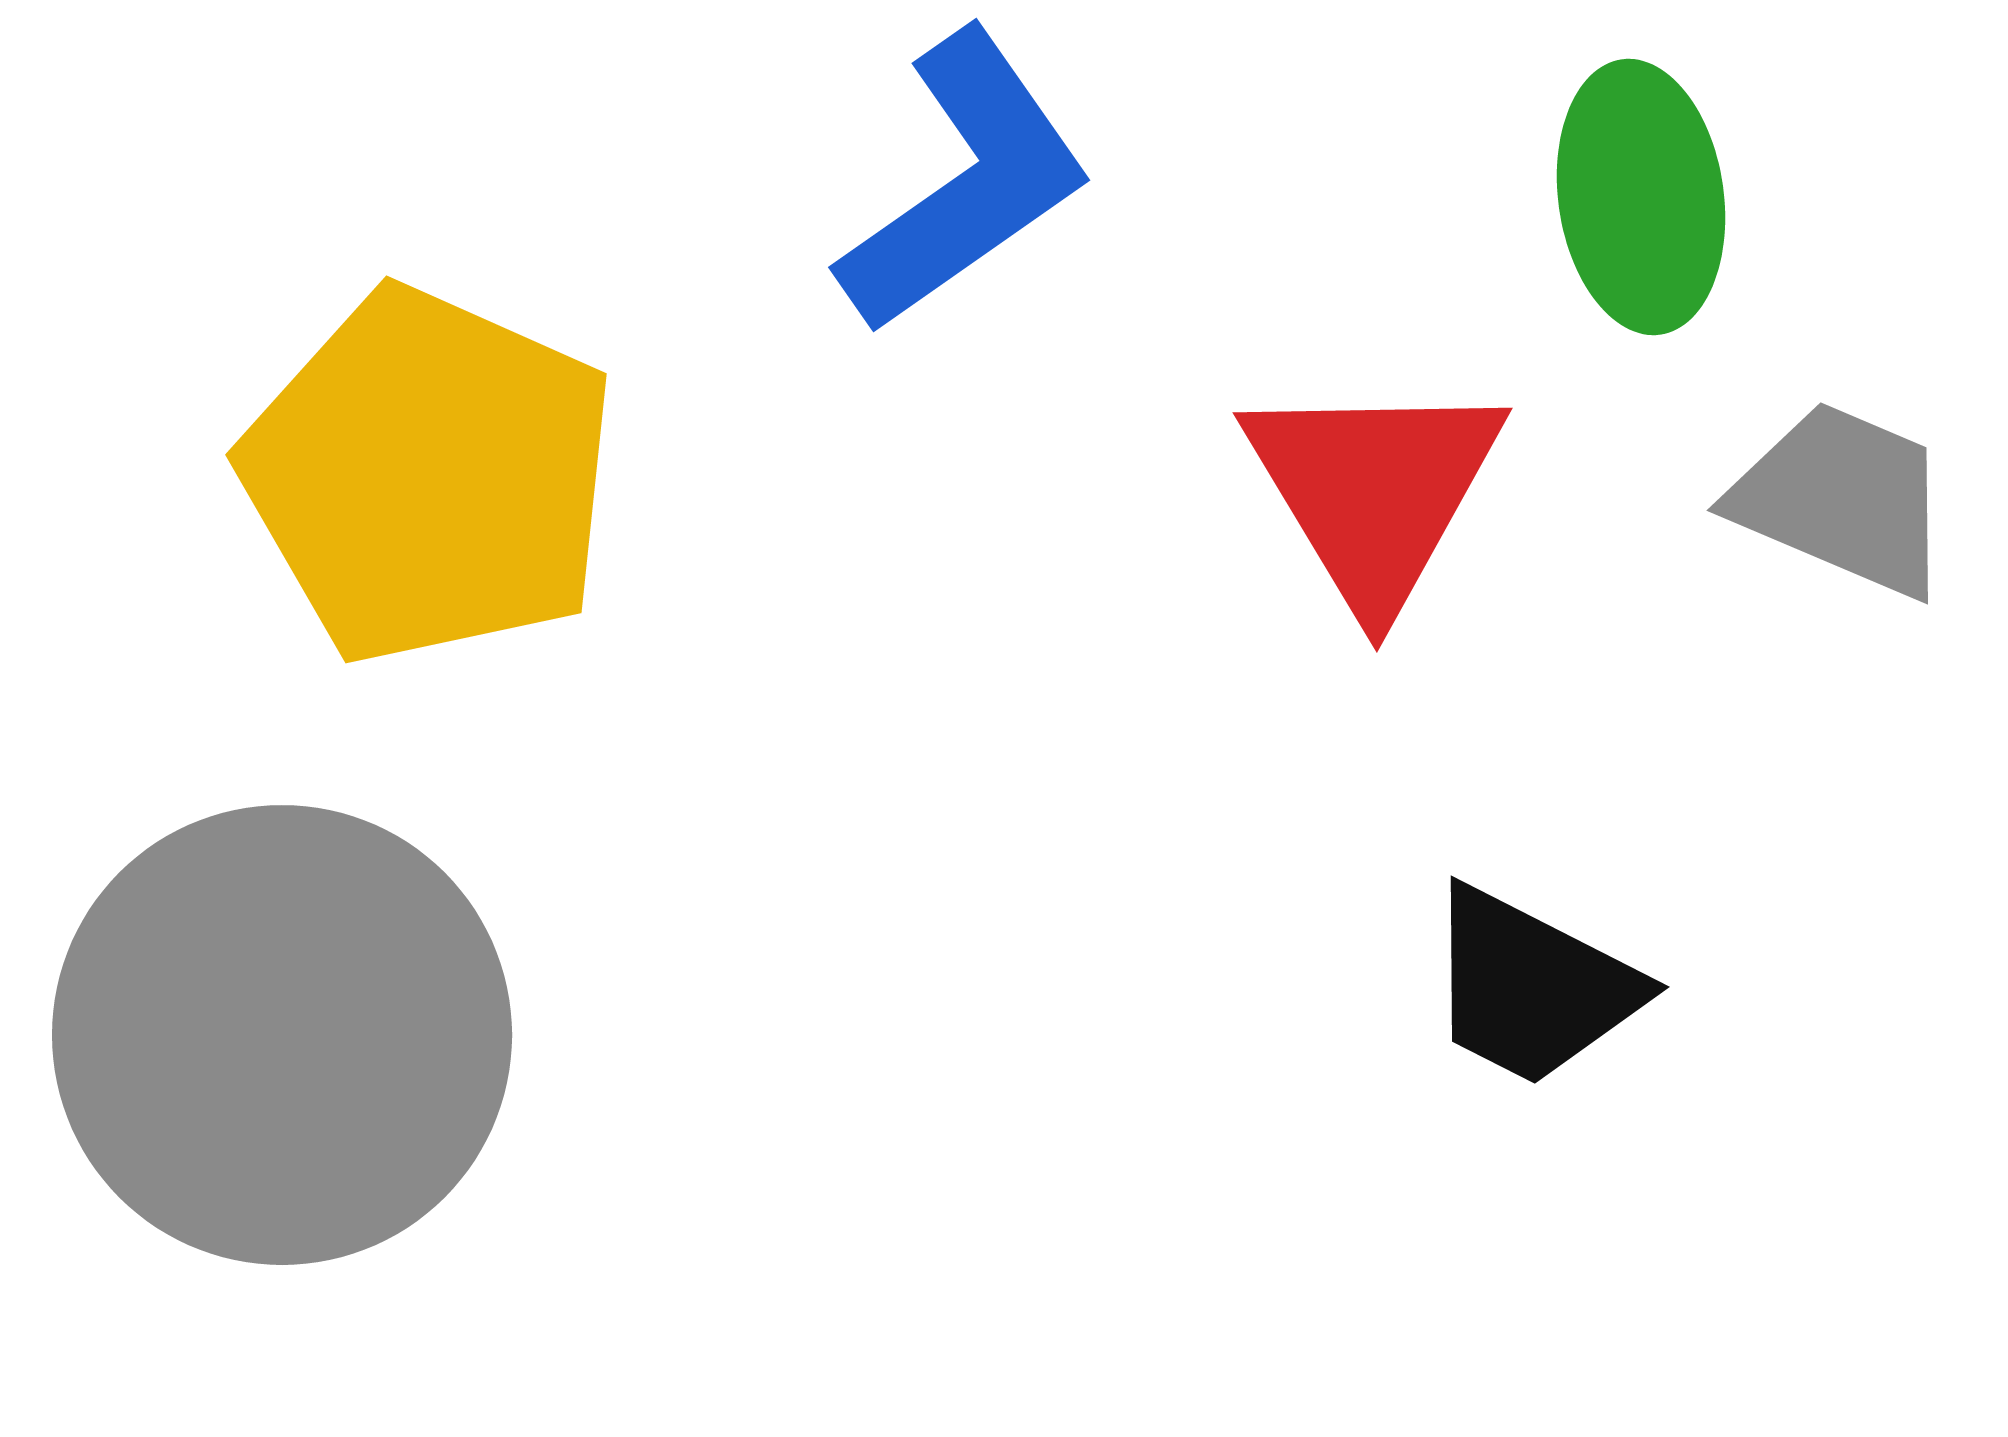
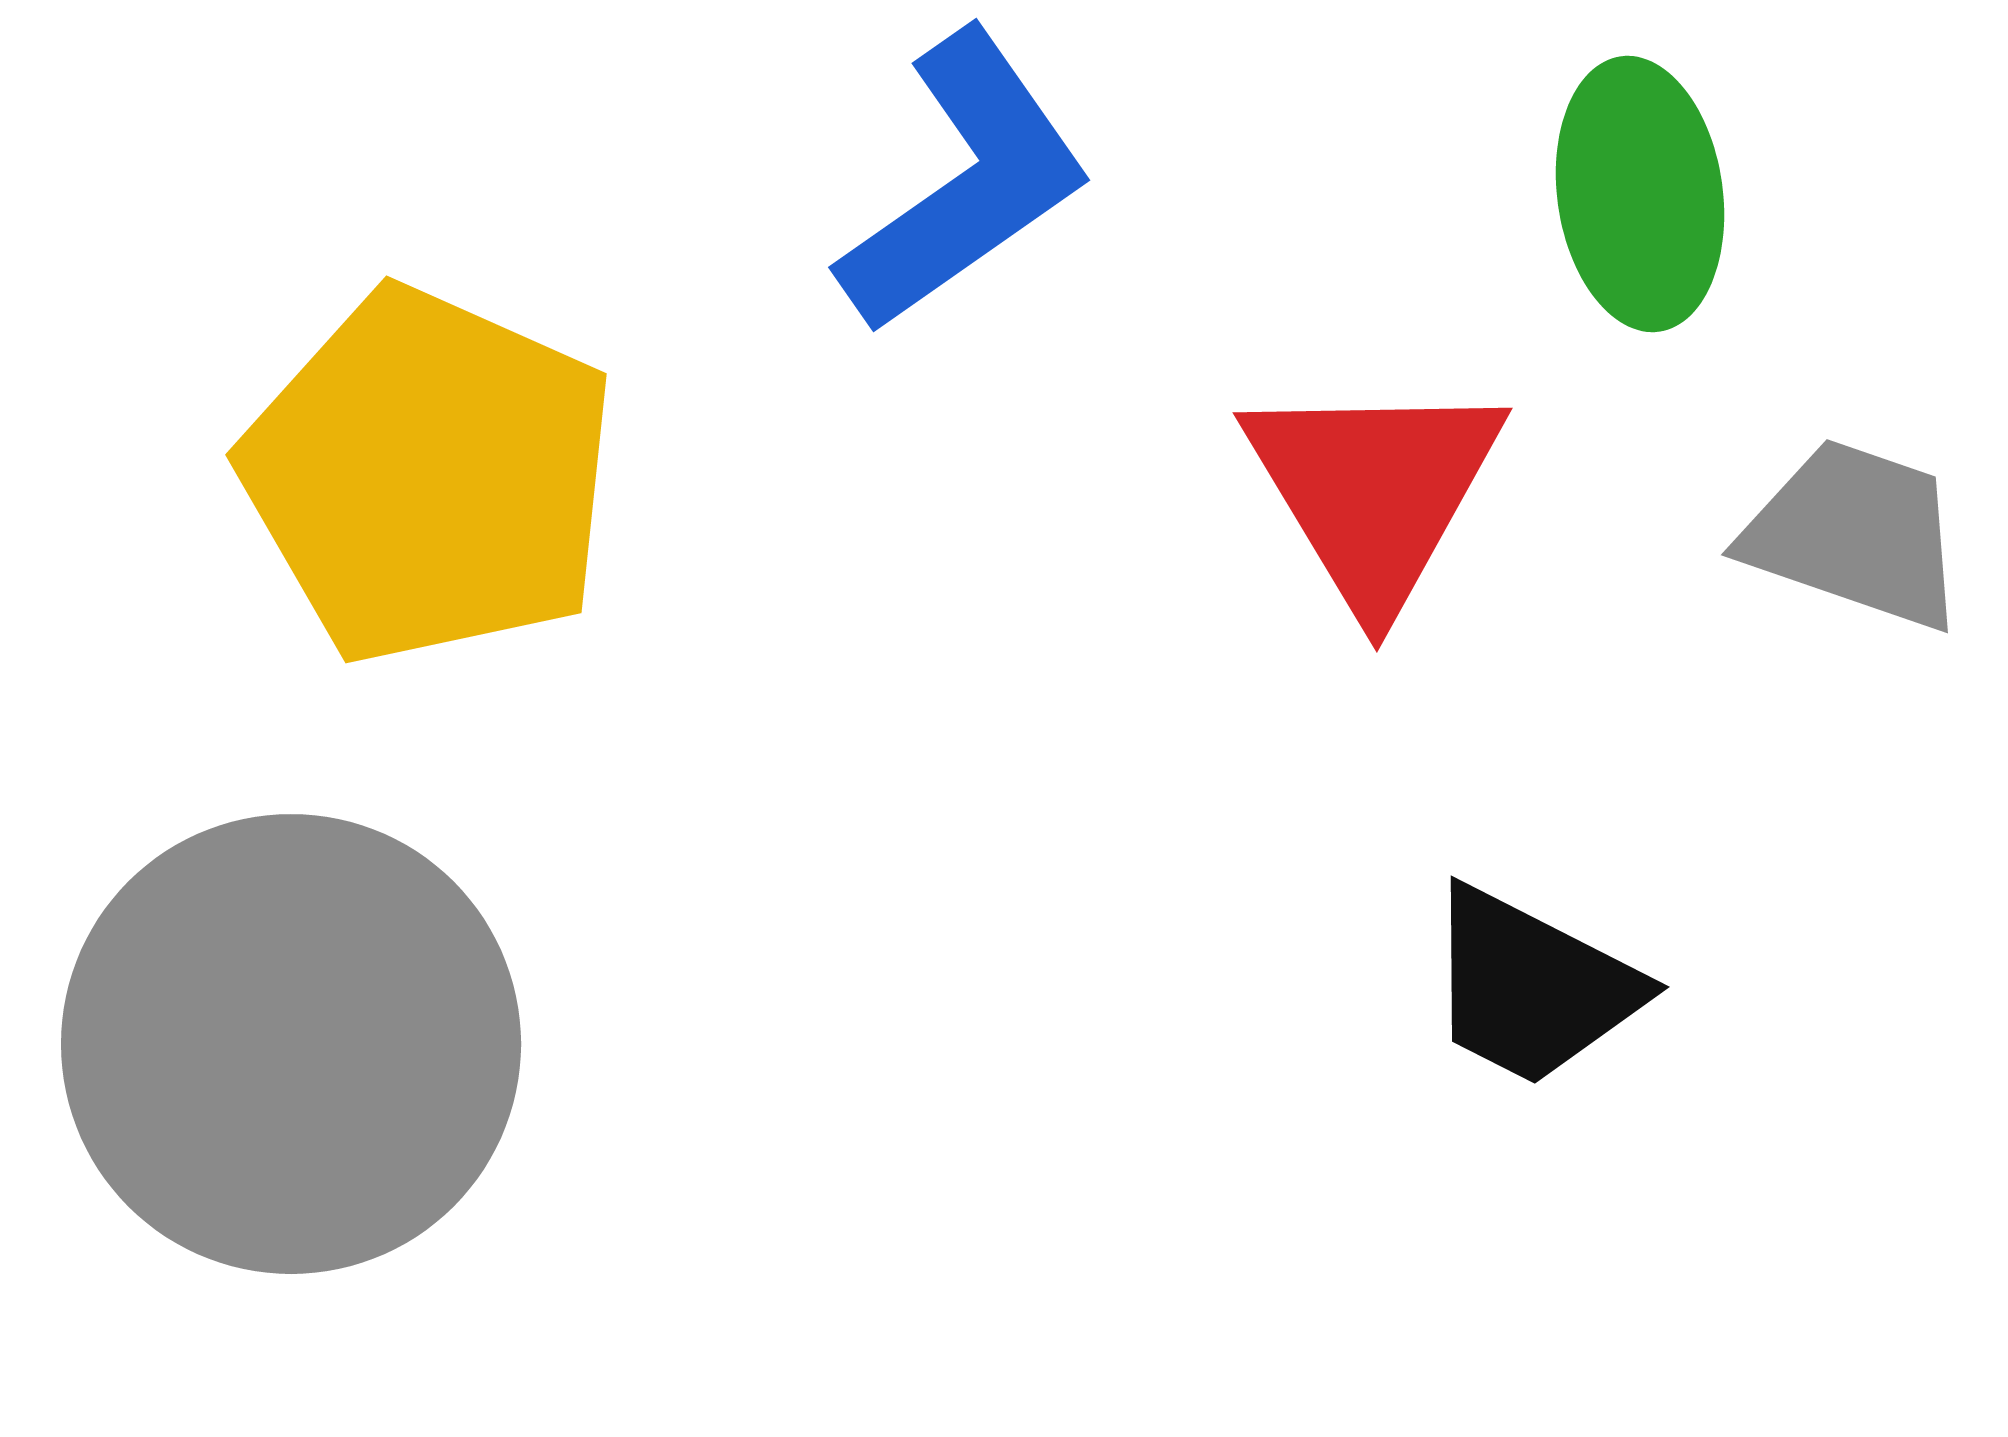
green ellipse: moved 1 px left, 3 px up
gray trapezoid: moved 13 px right, 35 px down; rotated 4 degrees counterclockwise
gray circle: moved 9 px right, 9 px down
